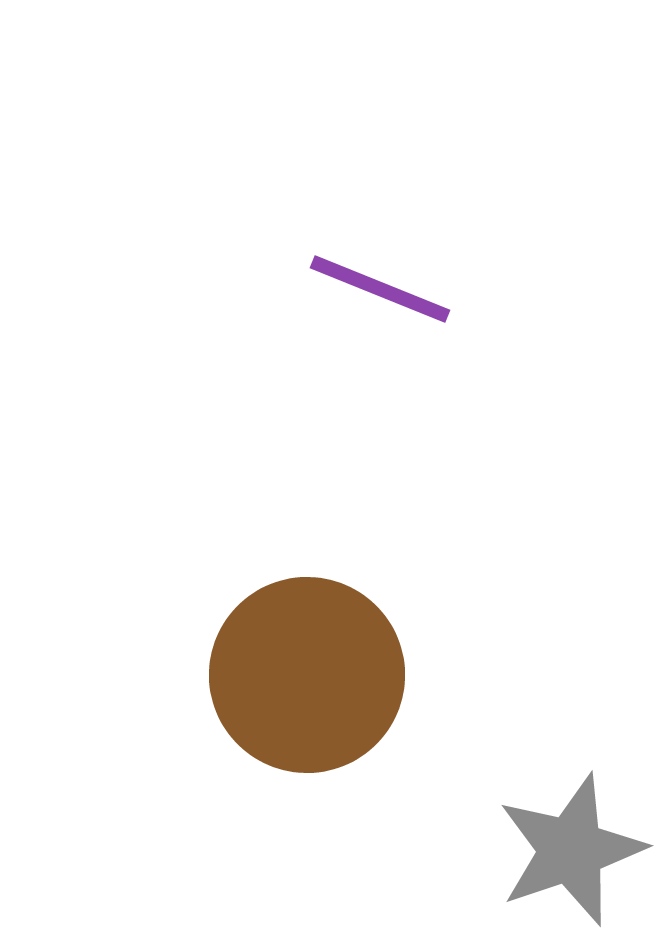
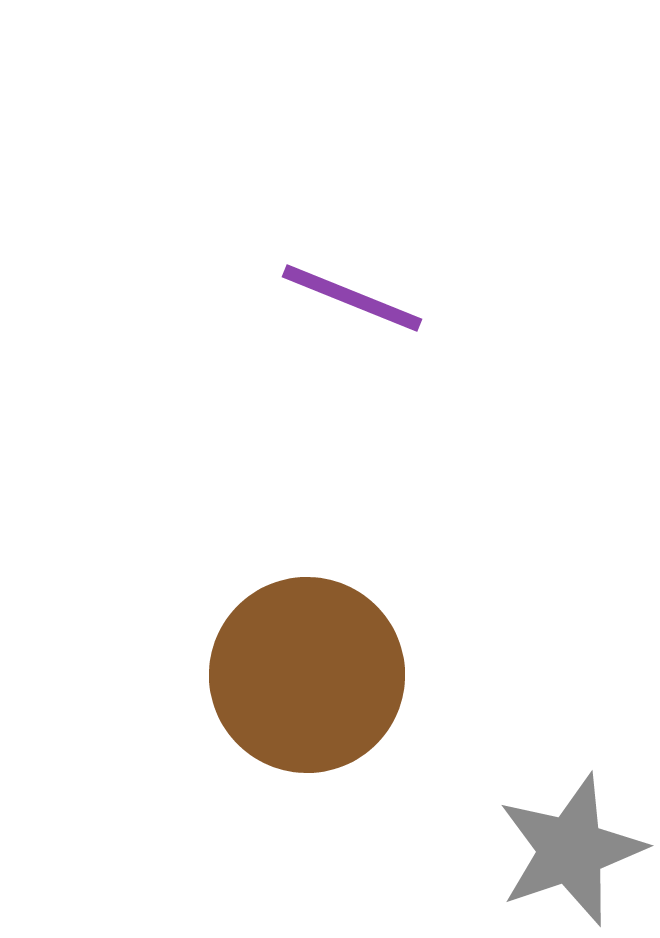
purple line: moved 28 px left, 9 px down
